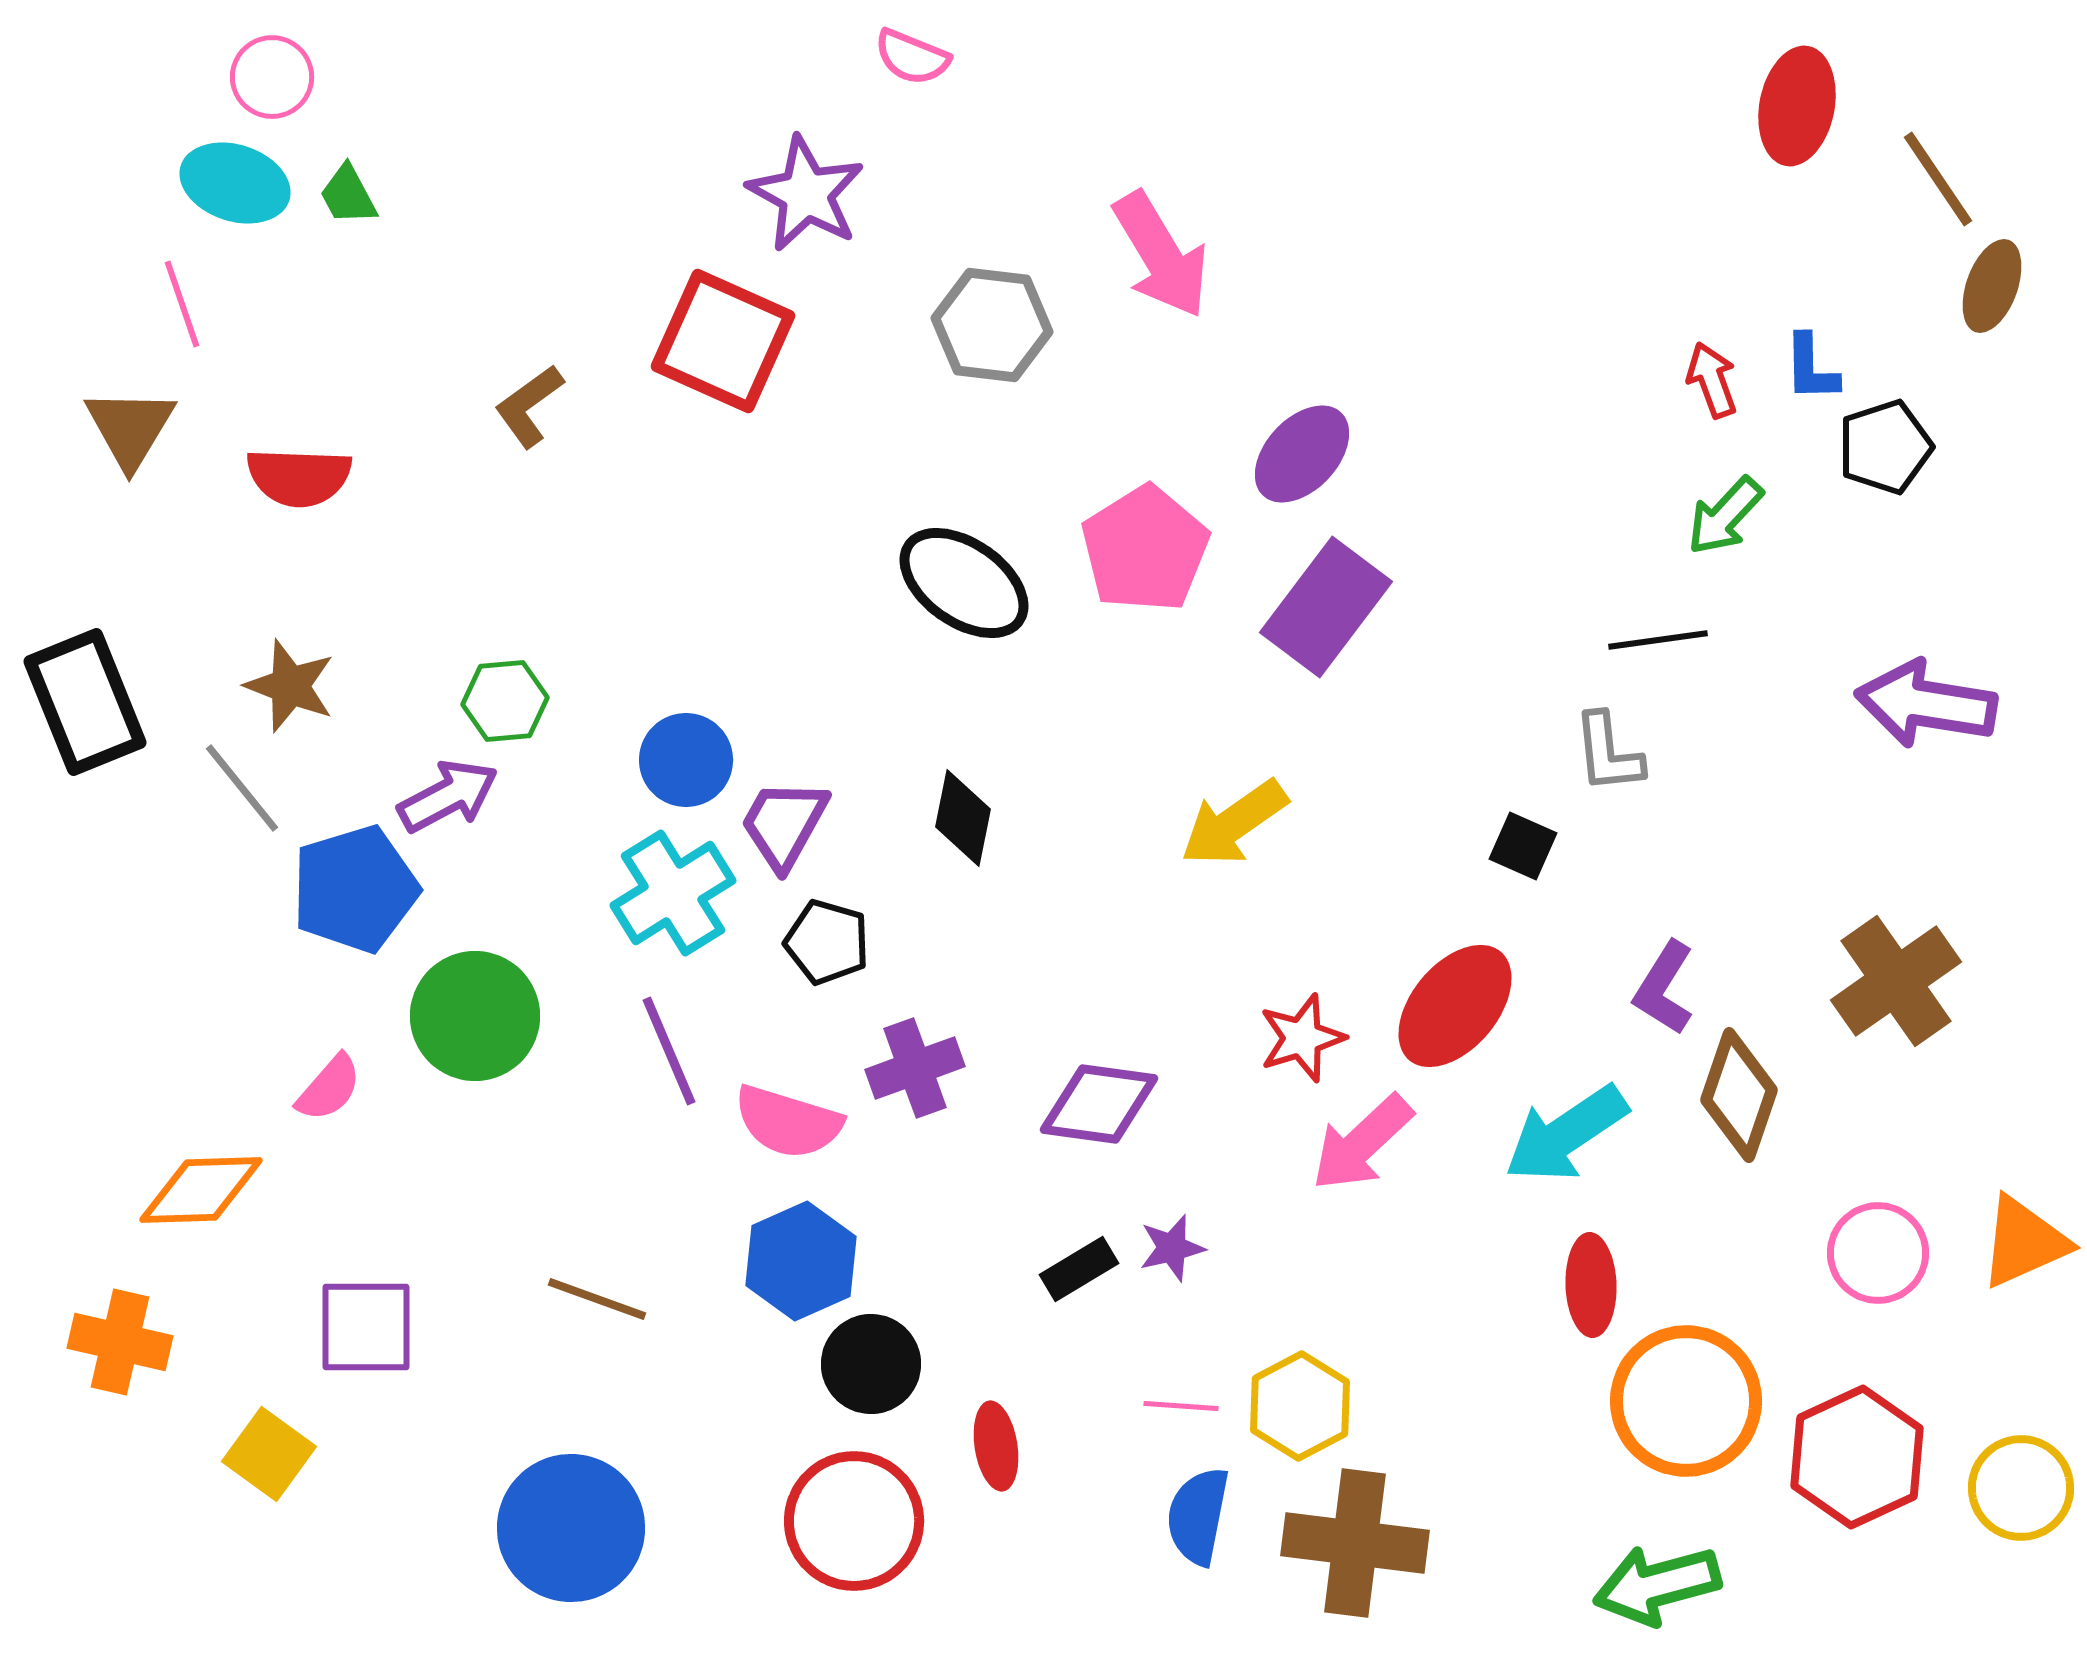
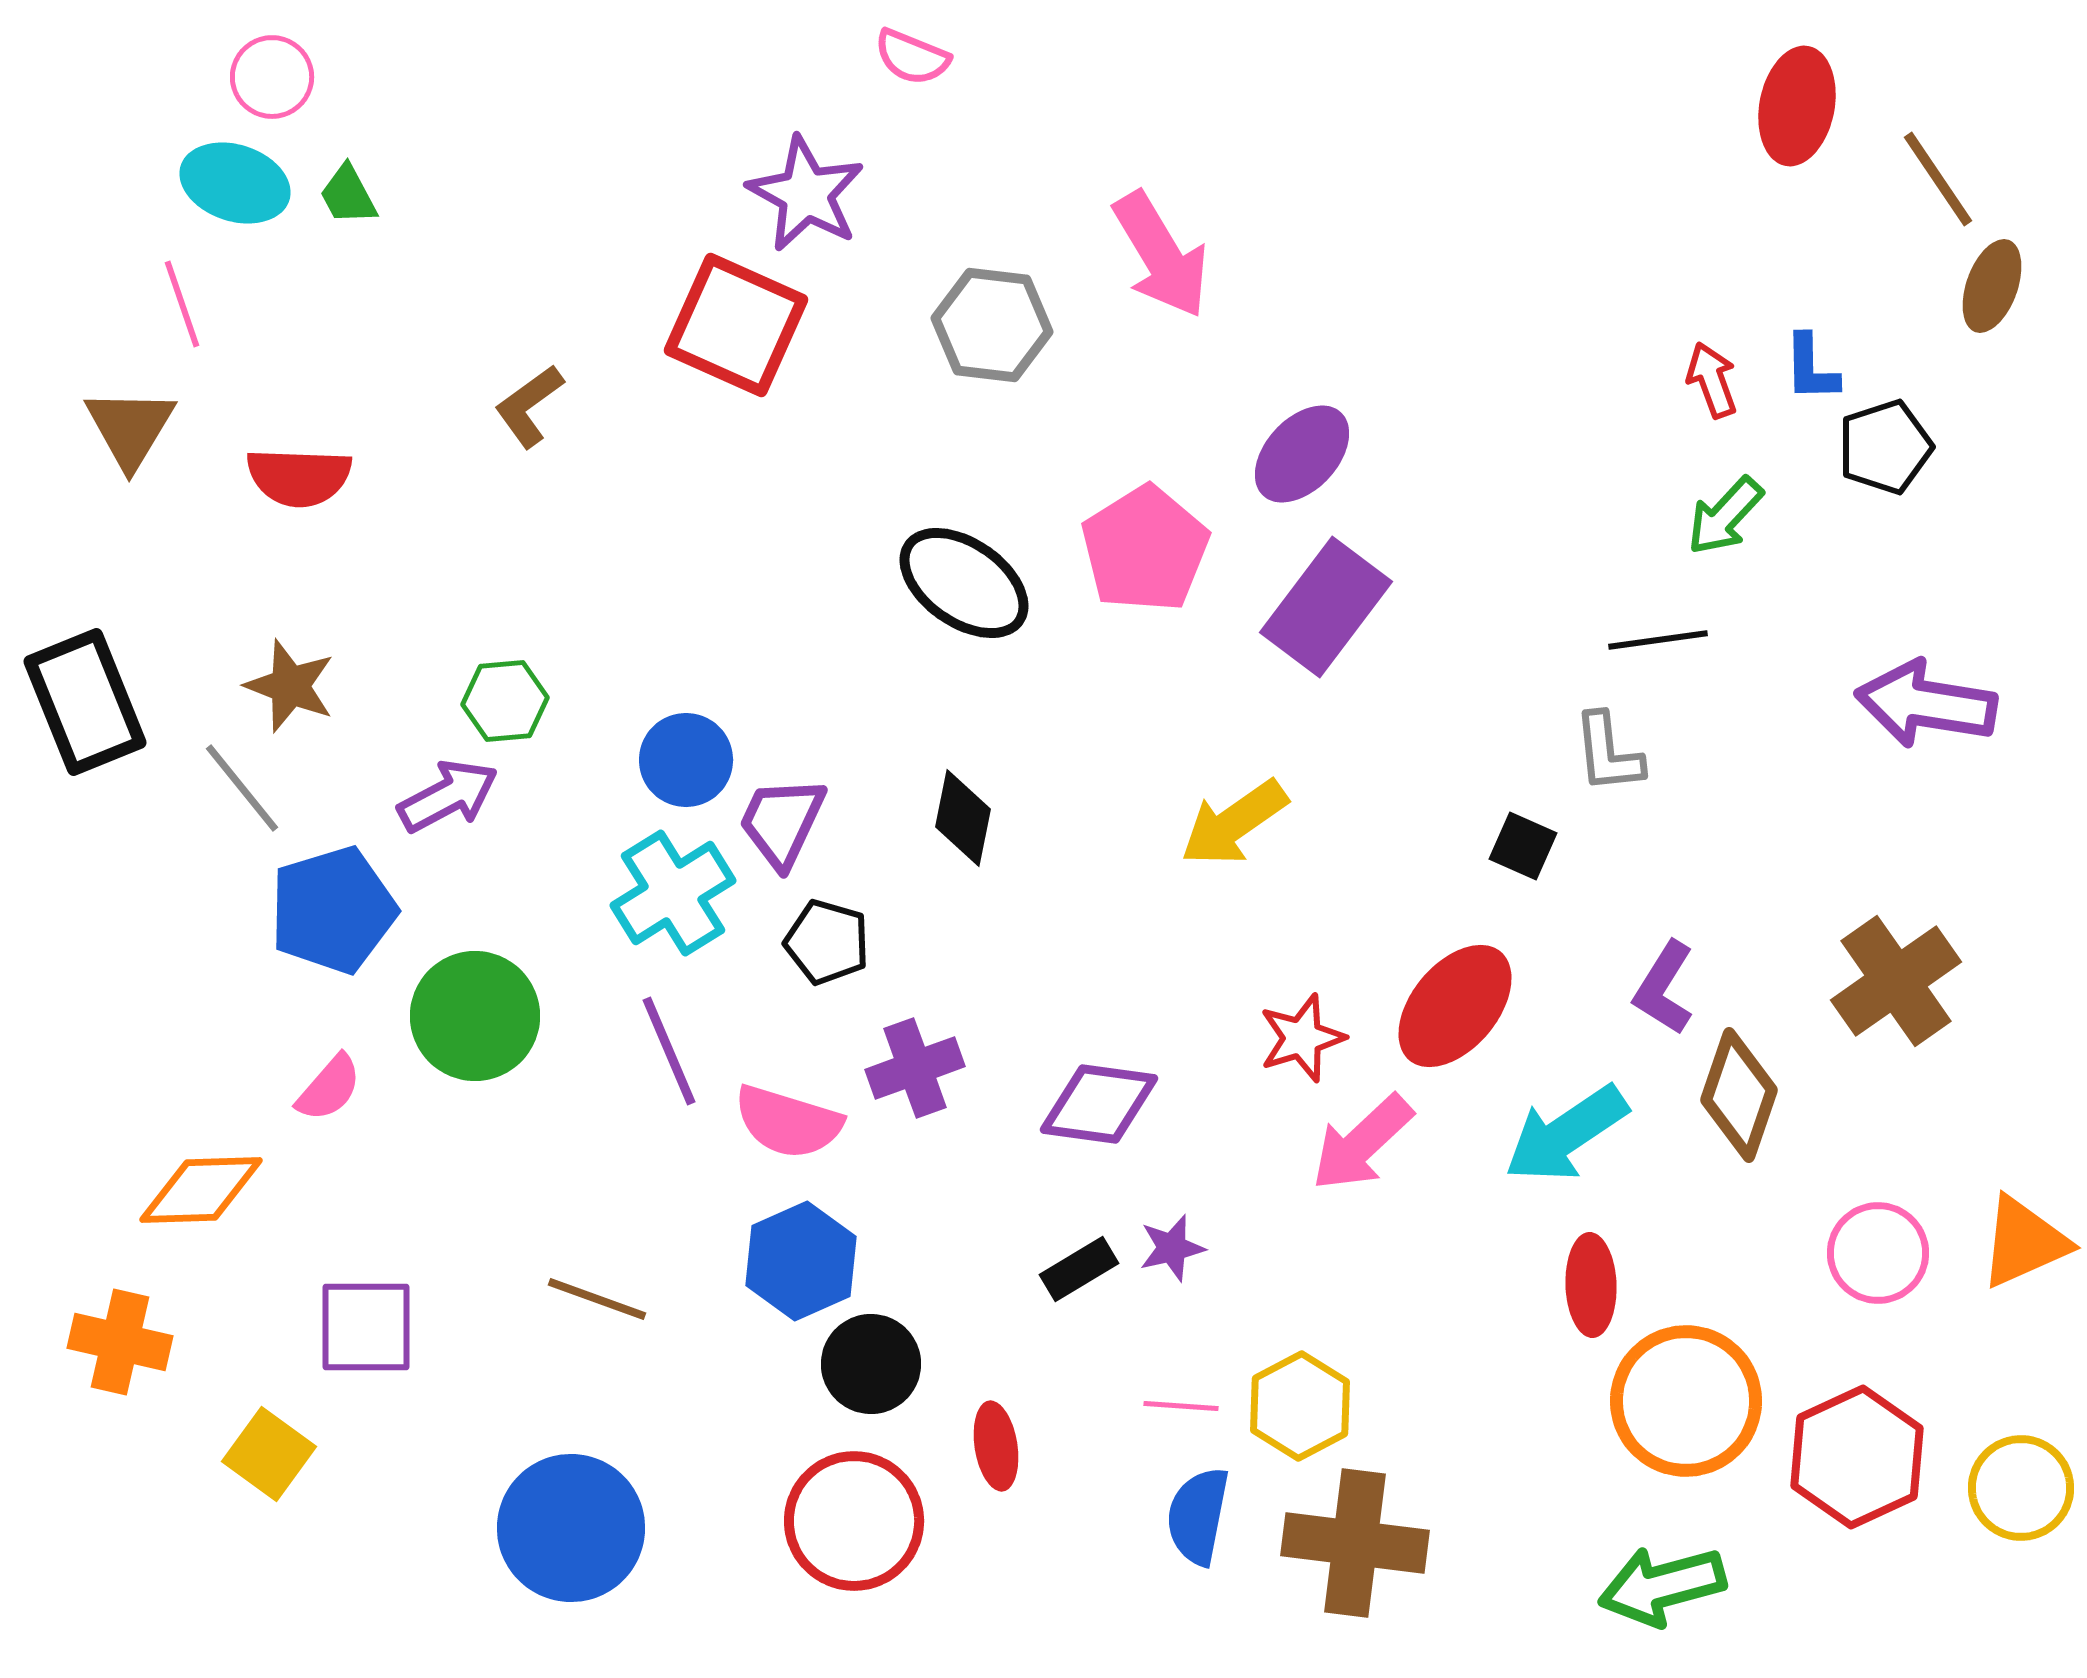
red square at (723, 341): moved 13 px right, 16 px up
purple trapezoid at (784, 824): moved 2 px left, 2 px up; rotated 4 degrees counterclockwise
blue pentagon at (355, 889): moved 22 px left, 21 px down
green arrow at (1657, 1585): moved 5 px right, 1 px down
